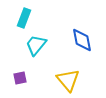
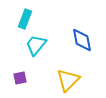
cyan rectangle: moved 1 px right, 1 px down
yellow triangle: rotated 25 degrees clockwise
